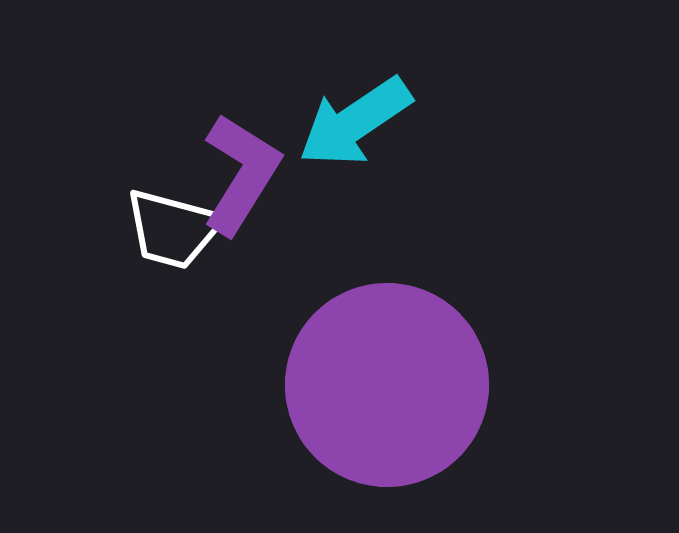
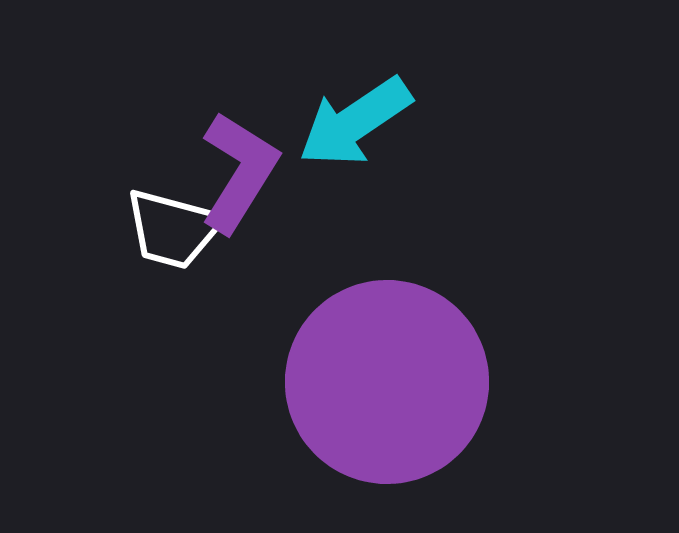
purple L-shape: moved 2 px left, 2 px up
purple circle: moved 3 px up
